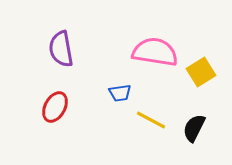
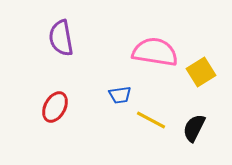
purple semicircle: moved 11 px up
blue trapezoid: moved 2 px down
